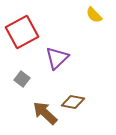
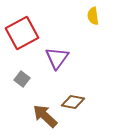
yellow semicircle: moved 1 px left, 1 px down; rotated 36 degrees clockwise
red square: moved 1 px down
purple triangle: rotated 10 degrees counterclockwise
brown arrow: moved 3 px down
